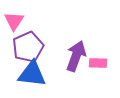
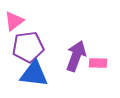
pink triangle: rotated 20 degrees clockwise
purple pentagon: rotated 16 degrees clockwise
blue triangle: moved 2 px right
